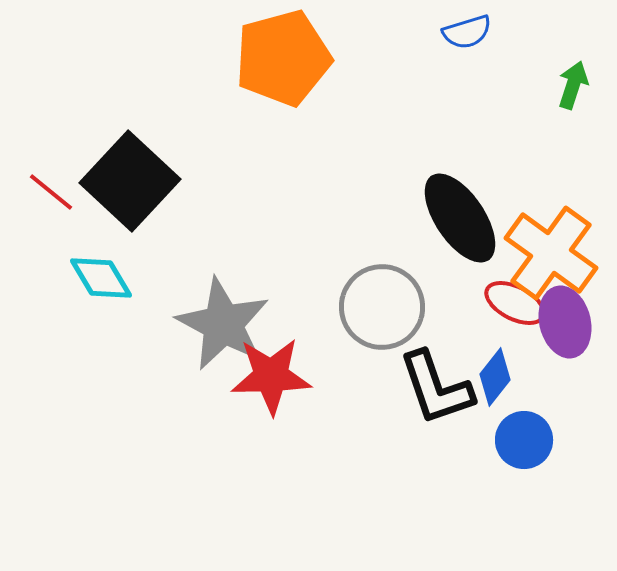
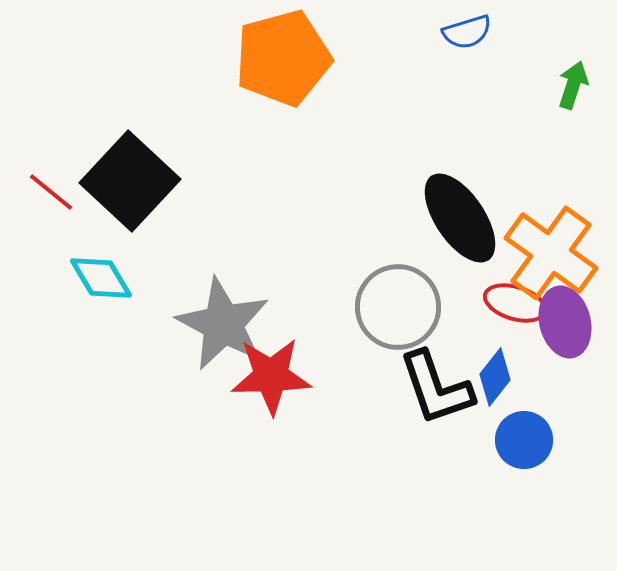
red ellipse: rotated 10 degrees counterclockwise
gray circle: moved 16 px right
